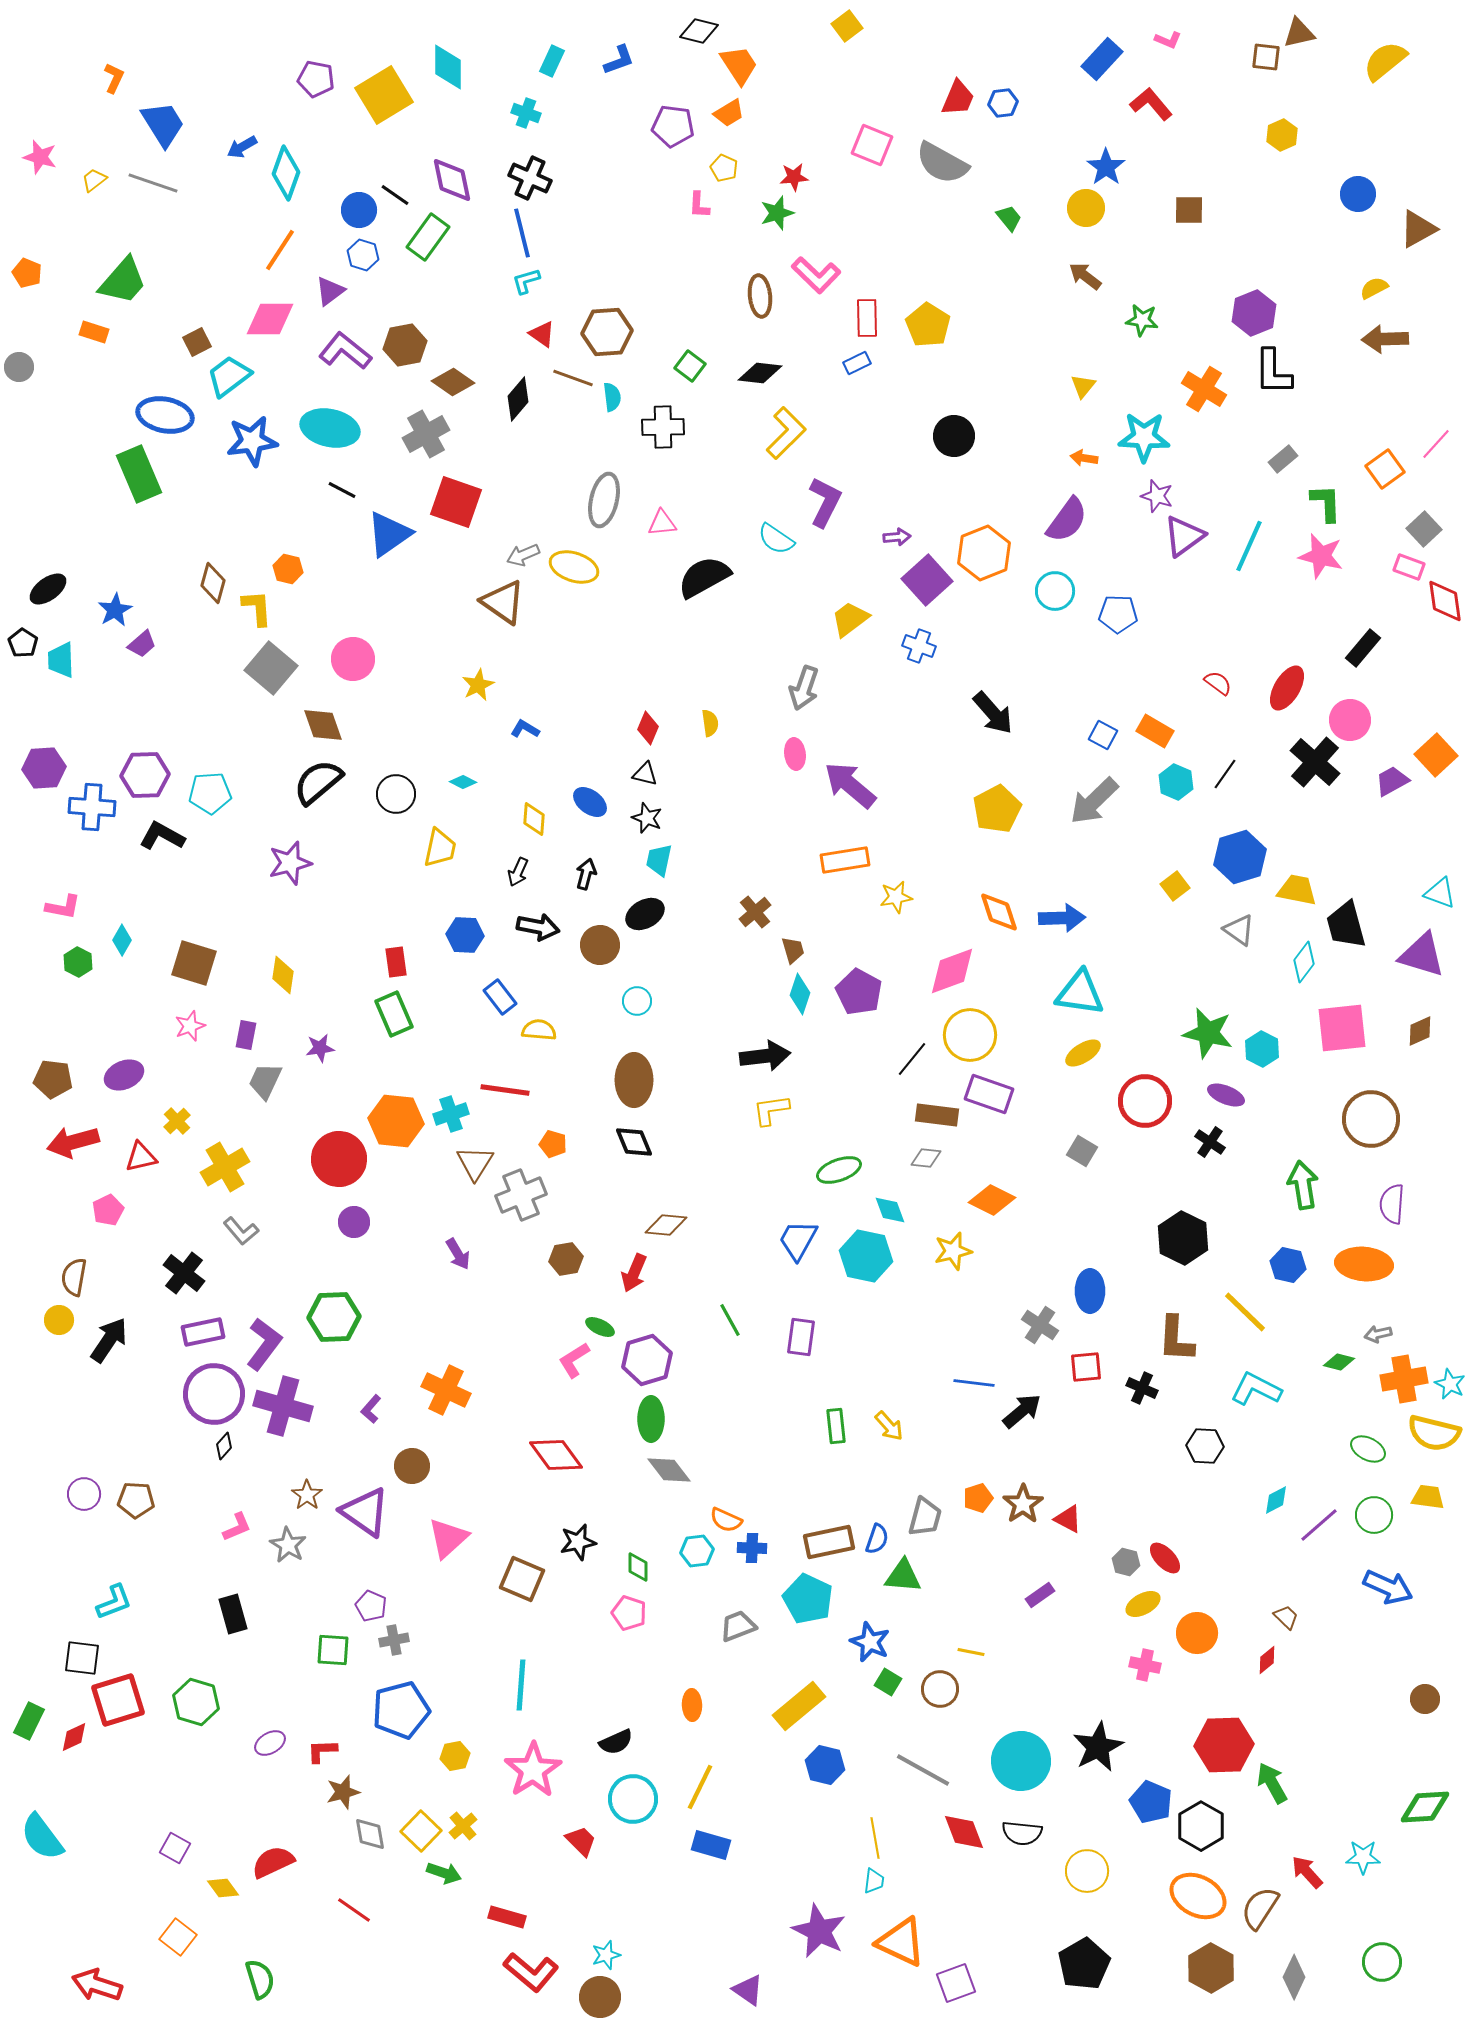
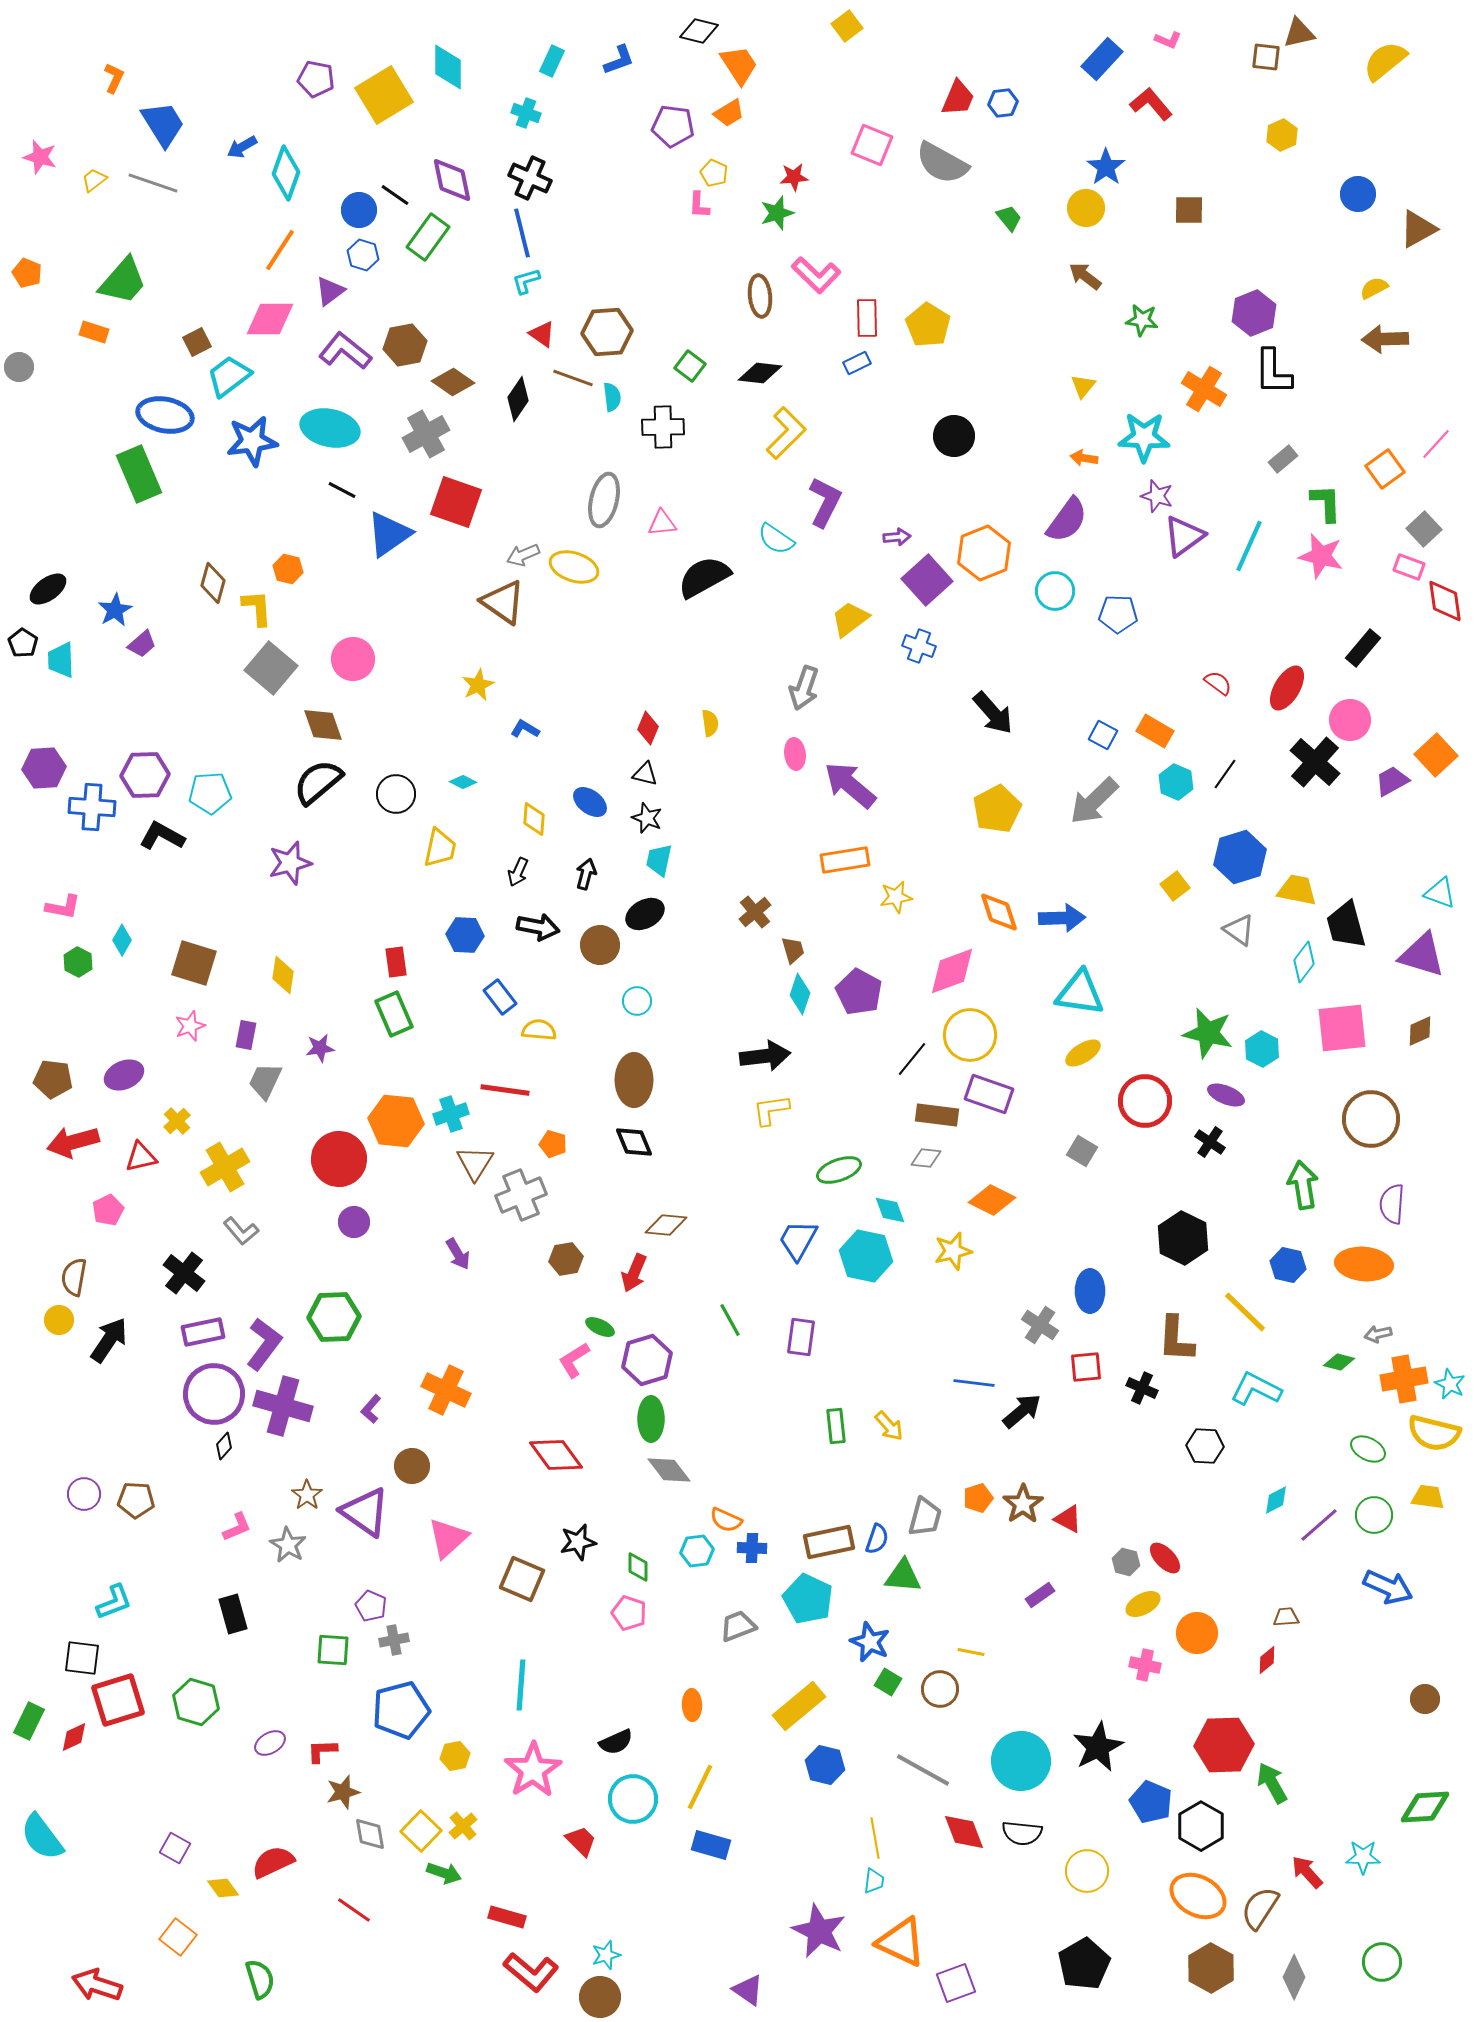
yellow pentagon at (724, 168): moved 10 px left, 5 px down
black diamond at (518, 399): rotated 6 degrees counterclockwise
brown trapezoid at (1286, 1617): rotated 48 degrees counterclockwise
